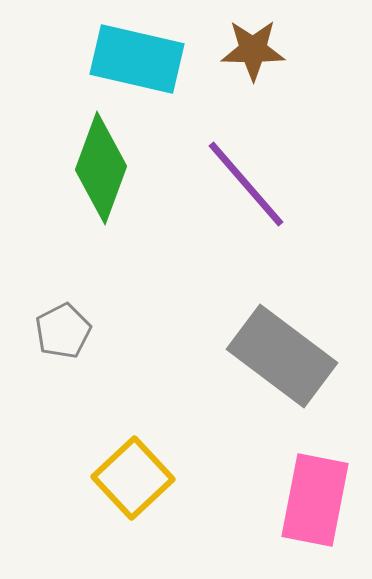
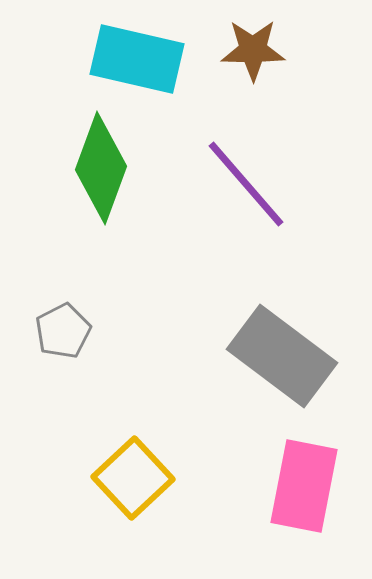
pink rectangle: moved 11 px left, 14 px up
